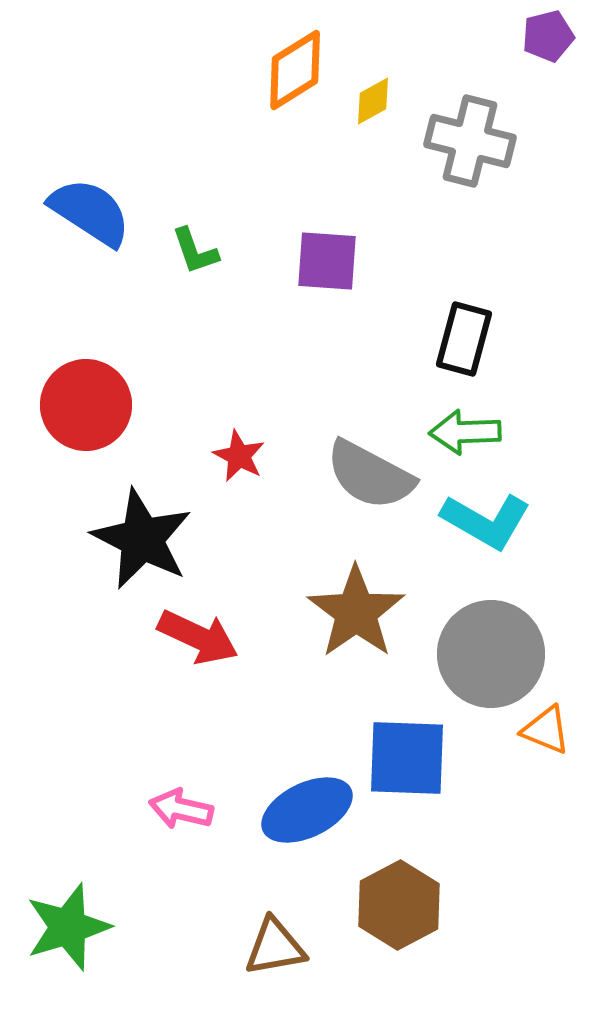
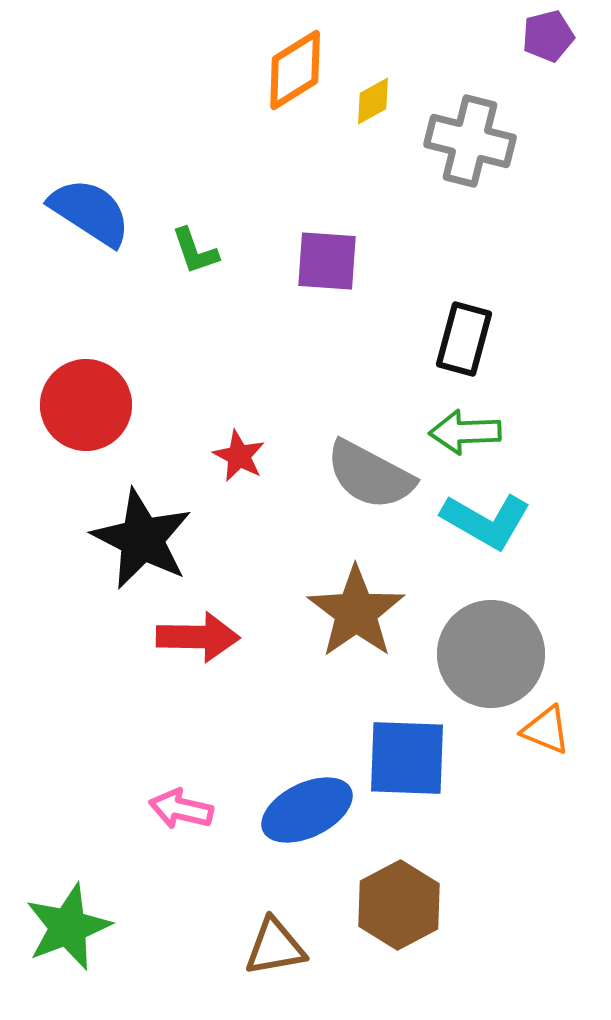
red arrow: rotated 24 degrees counterclockwise
green star: rotated 4 degrees counterclockwise
